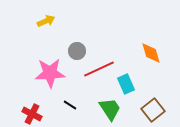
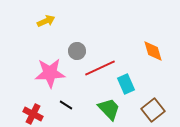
orange diamond: moved 2 px right, 2 px up
red line: moved 1 px right, 1 px up
black line: moved 4 px left
green trapezoid: moved 1 px left; rotated 10 degrees counterclockwise
red cross: moved 1 px right
